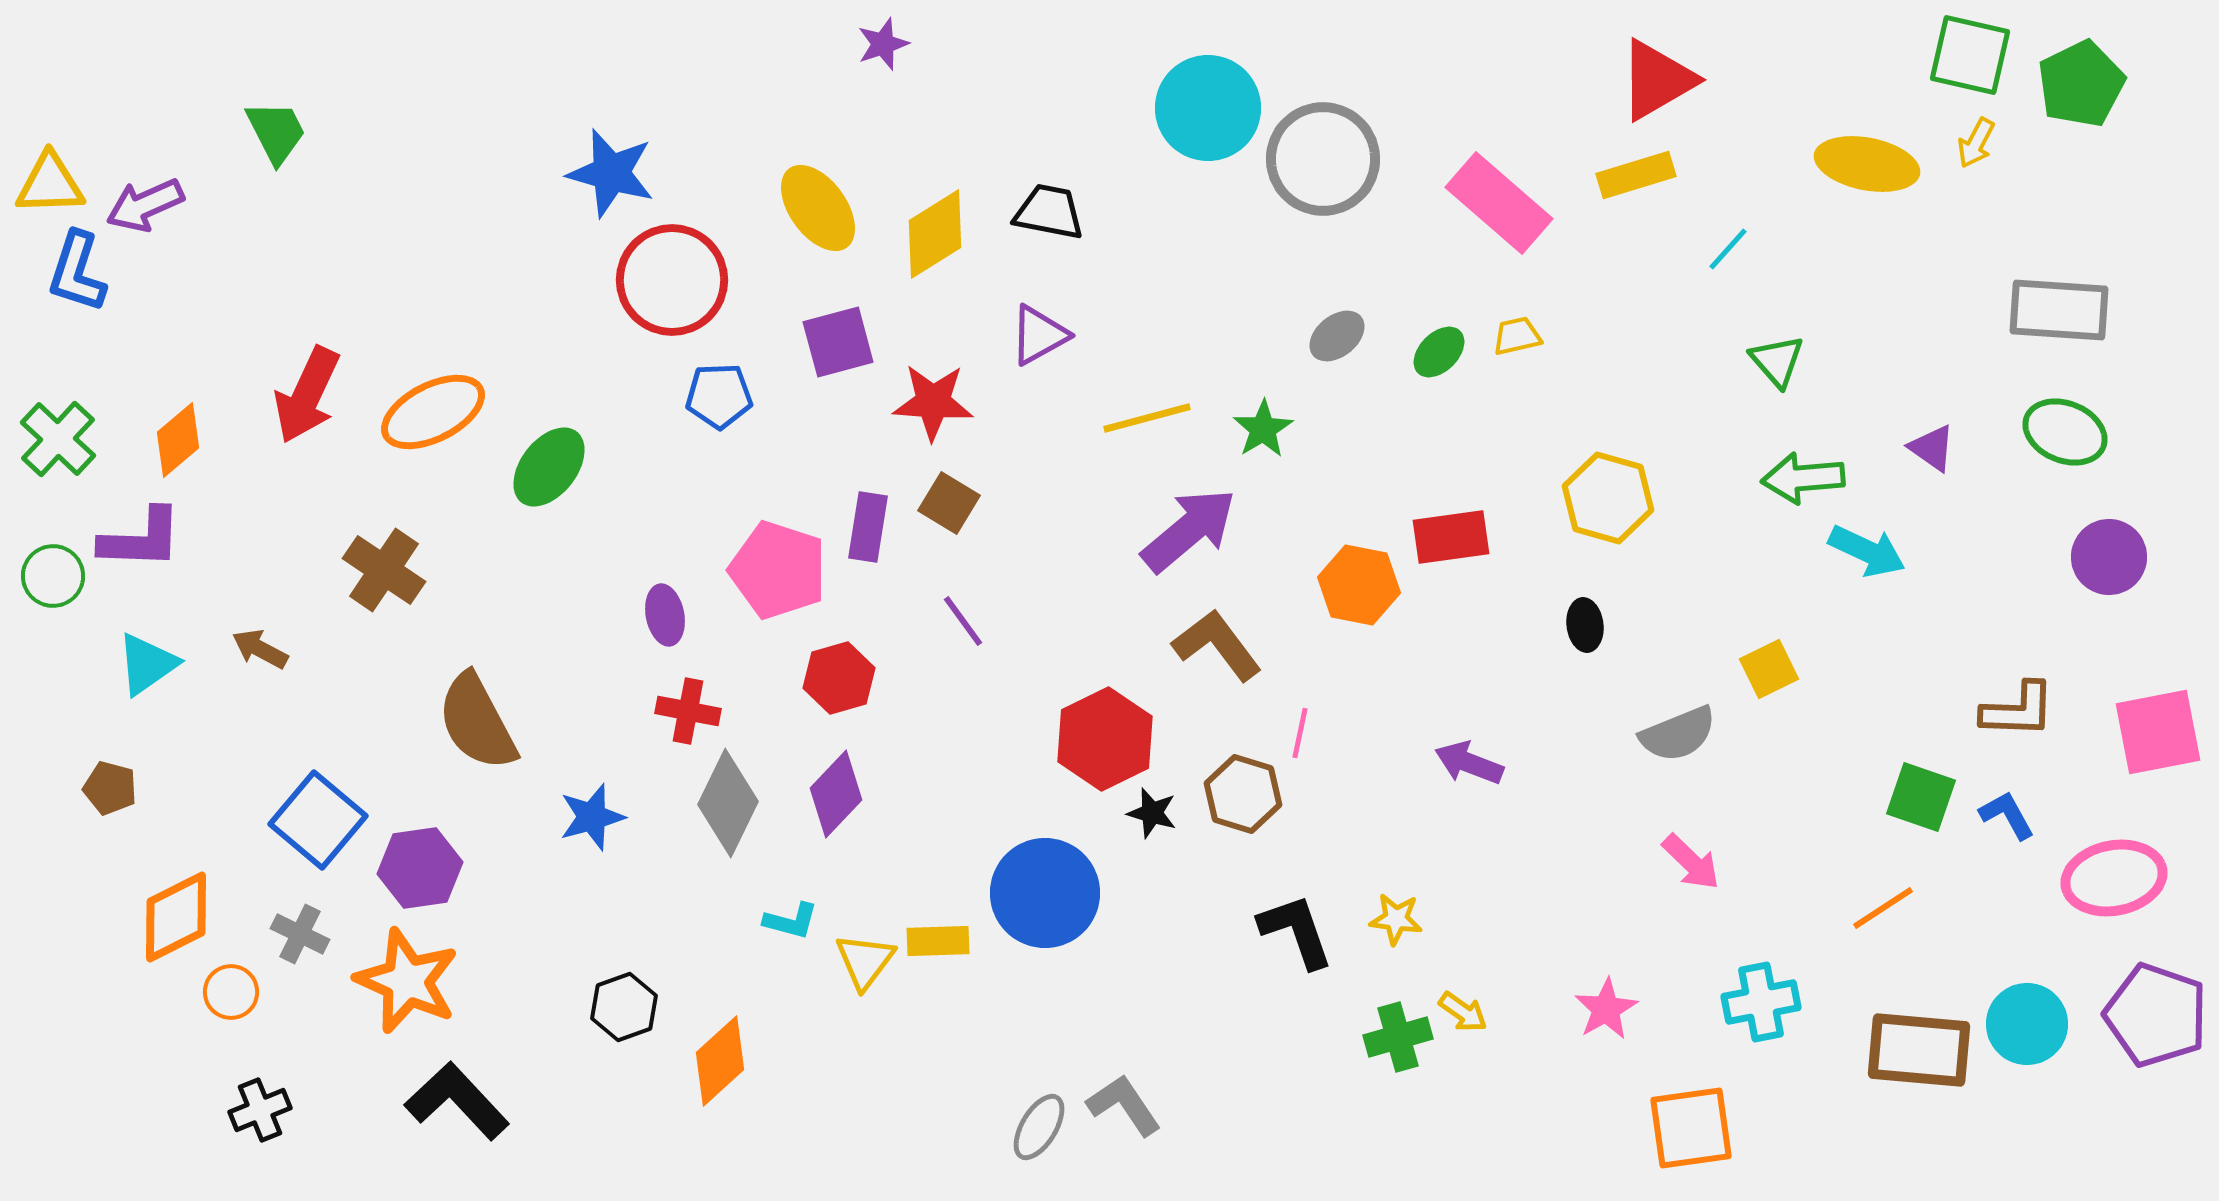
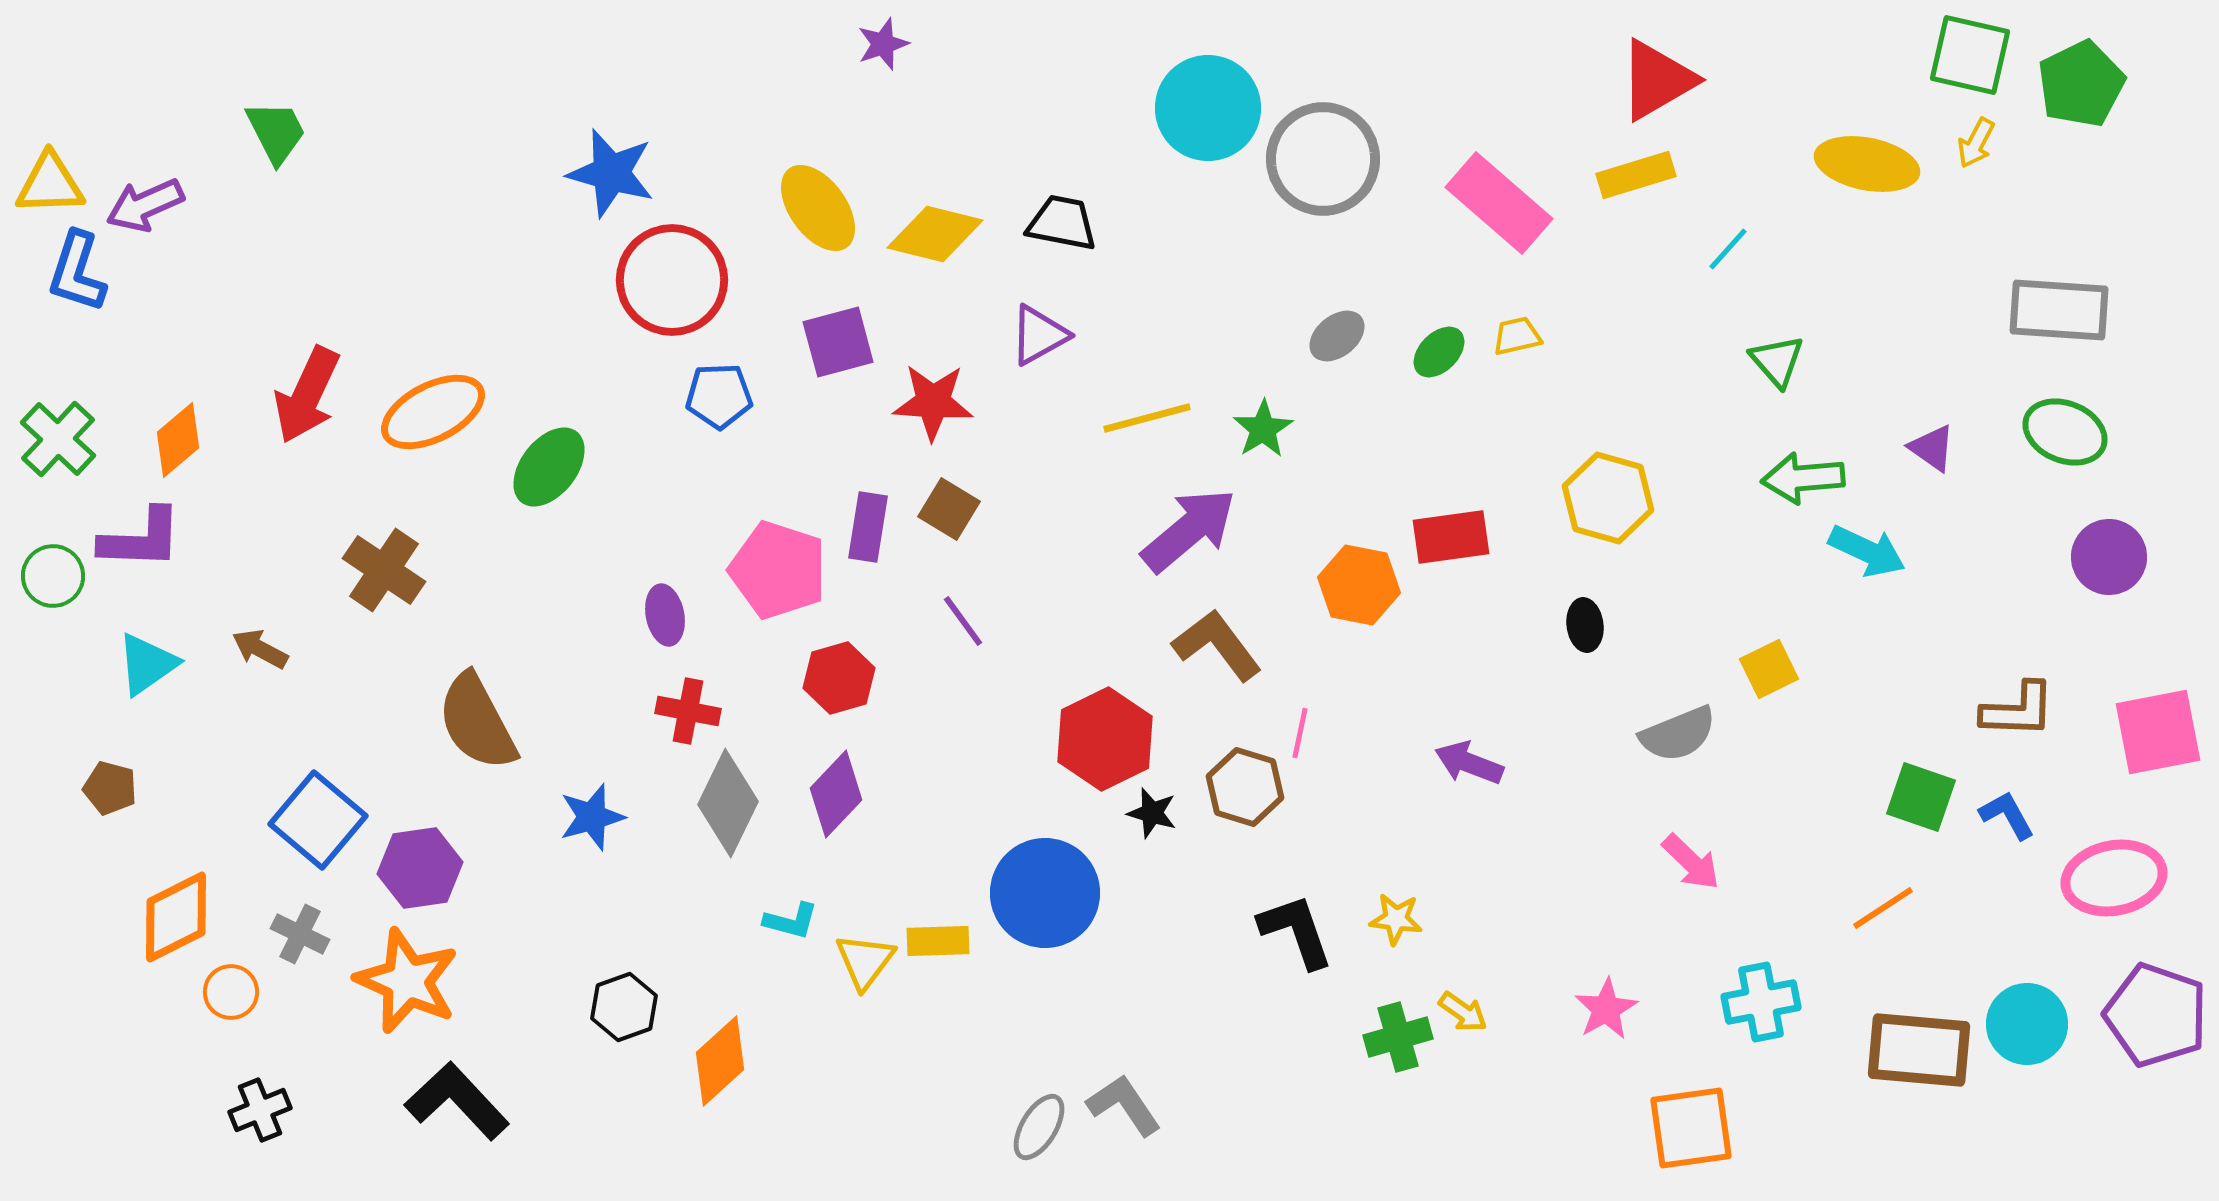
black trapezoid at (1049, 212): moved 13 px right, 11 px down
yellow diamond at (935, 234): rotated 46 degrees clockwise
brown square at (949, 503): moved 6 px down
brown hexagon at (1243, 794): moved 2 px right, 7 px up
